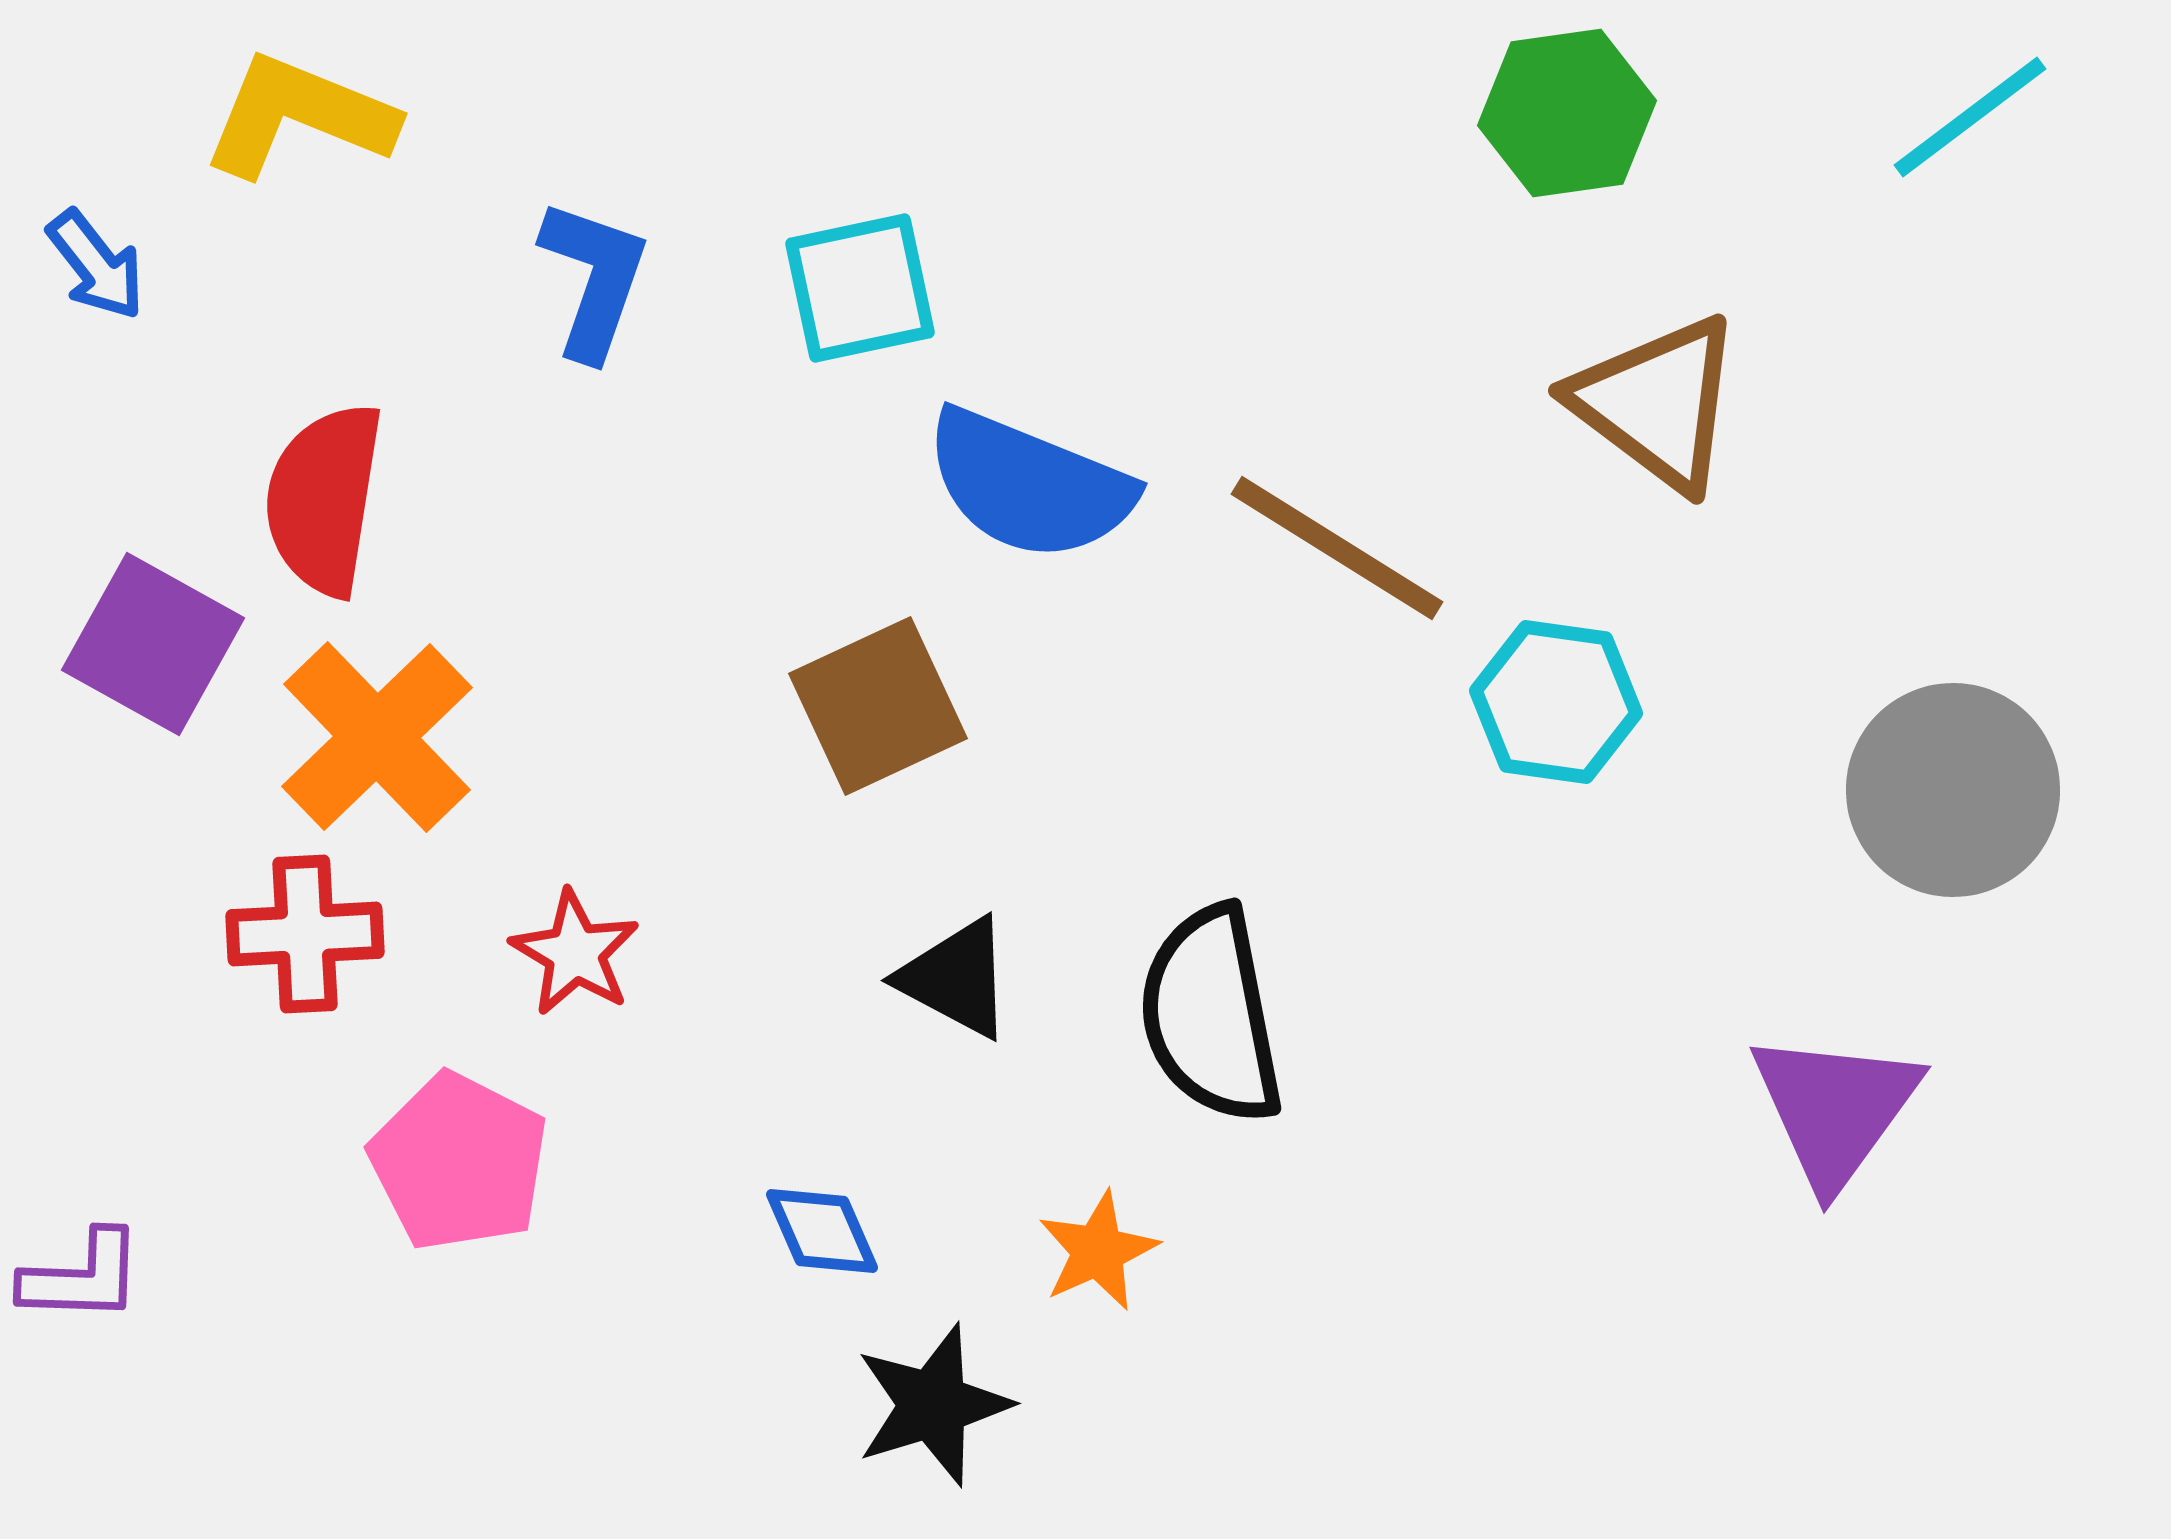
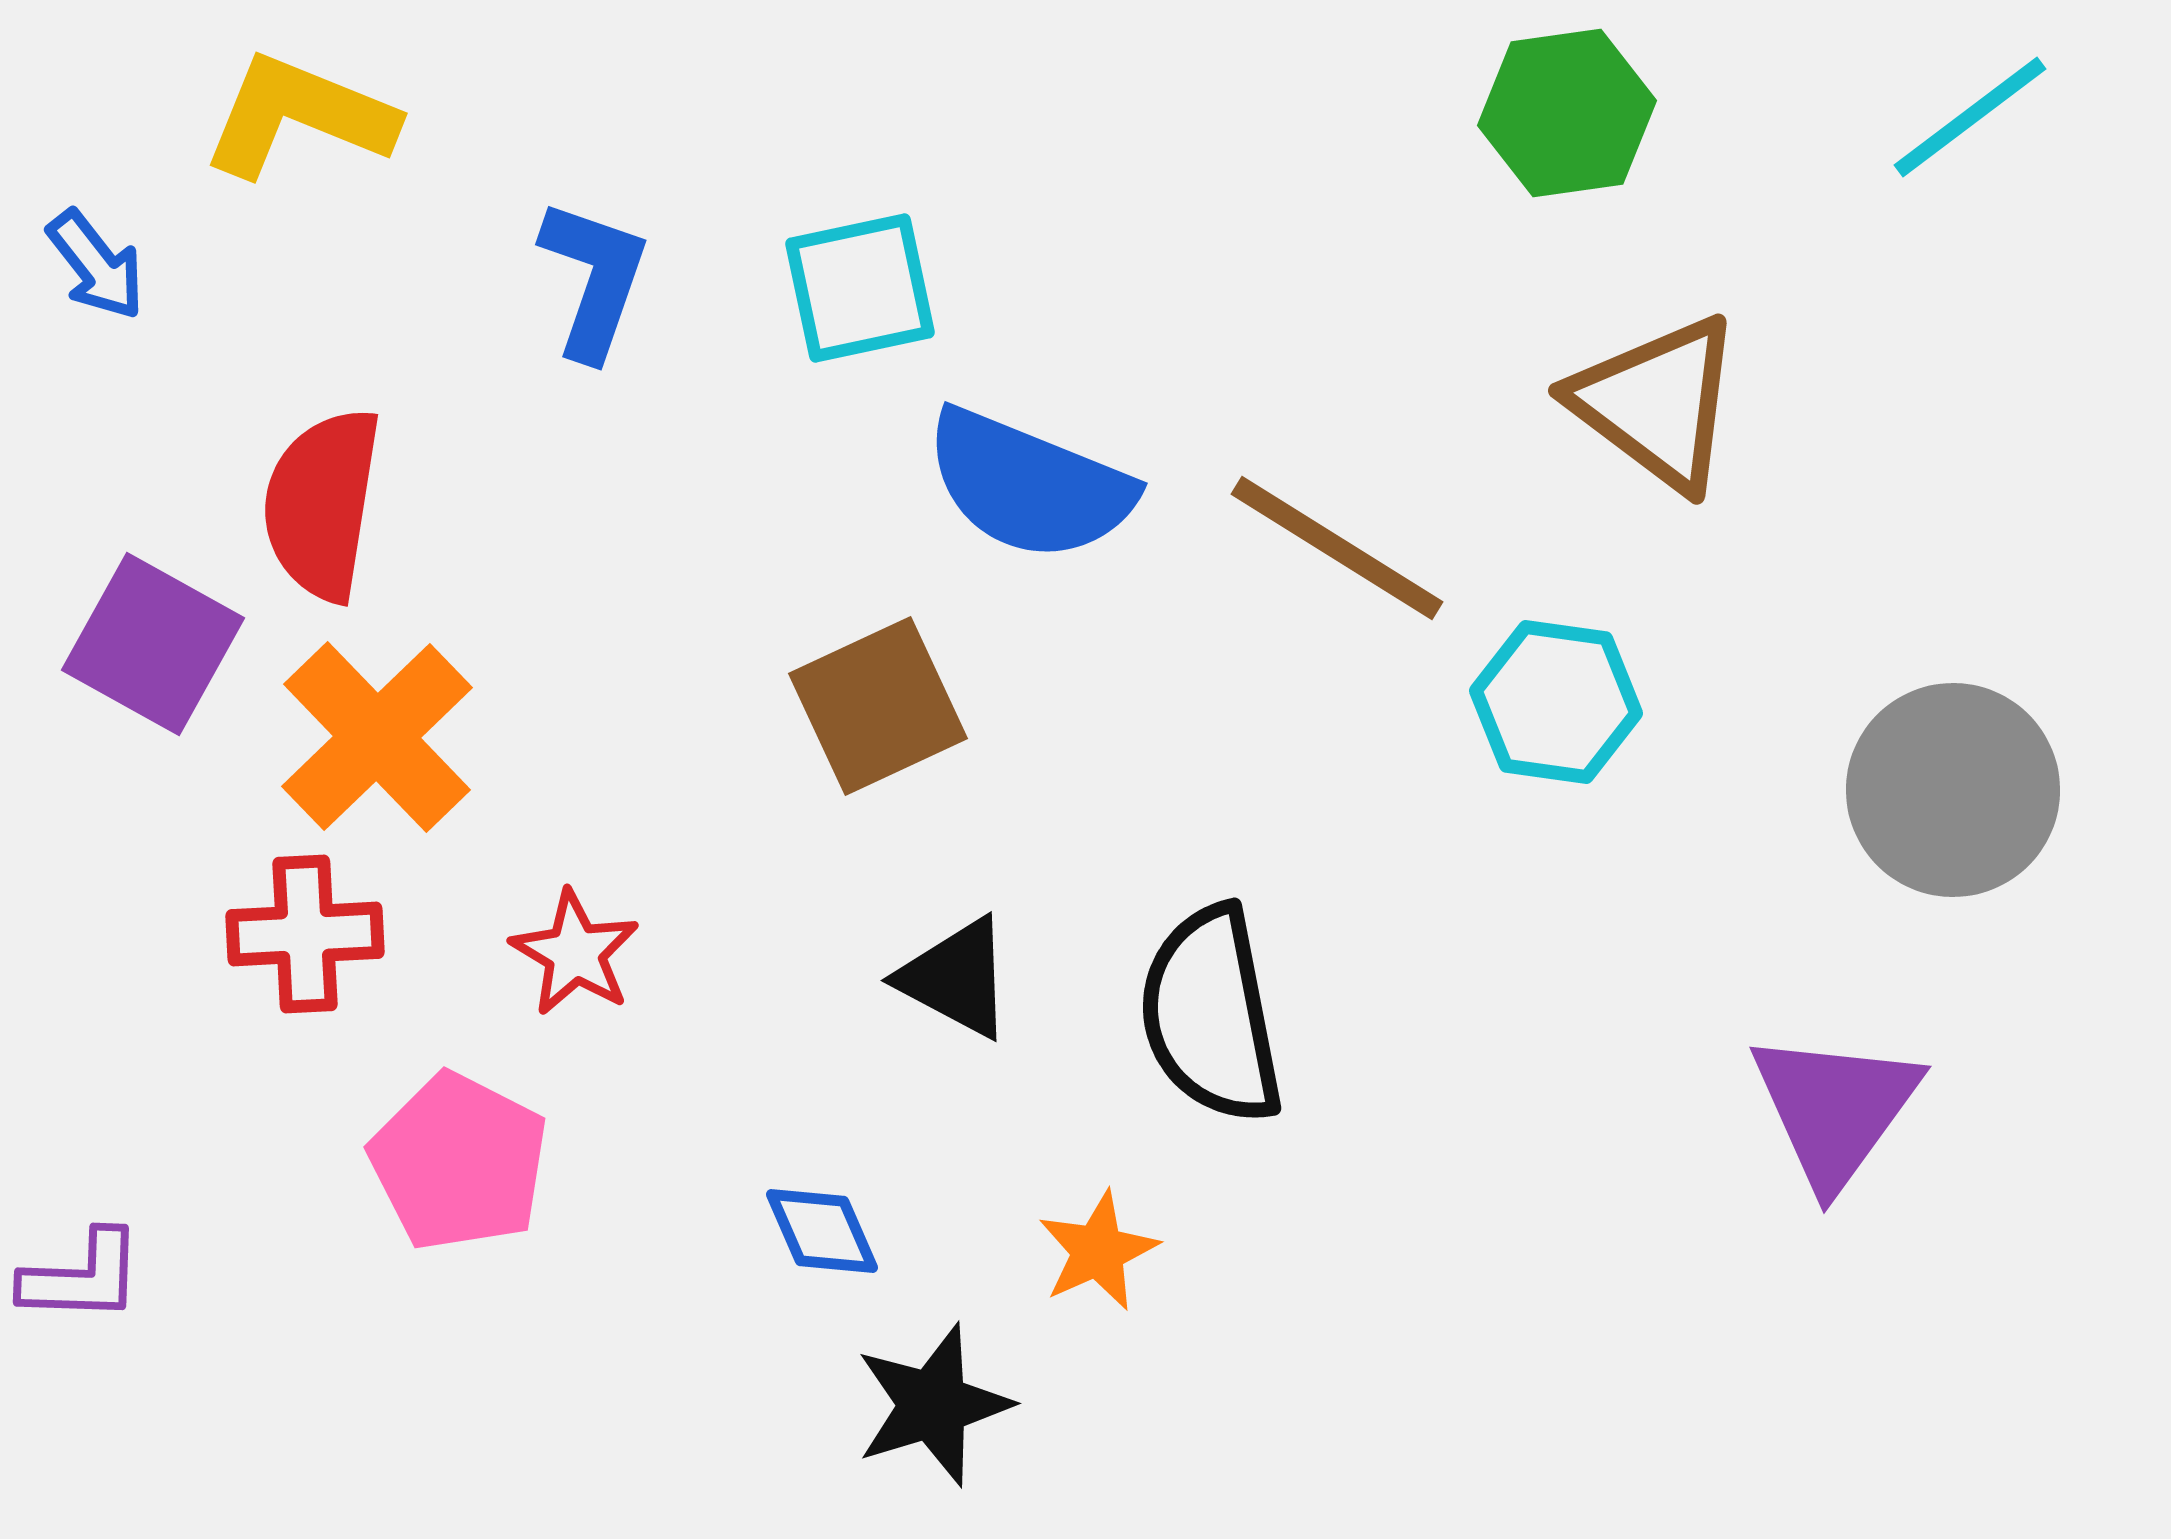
red semicircle: moved 2 px left, 5 px down
